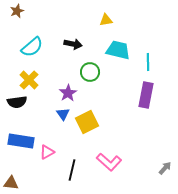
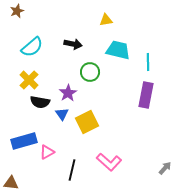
black semicircle: moved 23 px right; rotated 18 degrees clockwise
blue triangle: moved 1 px left
blue rectangle: moved 3 px right; rotated 25 degrees counterclockwise
